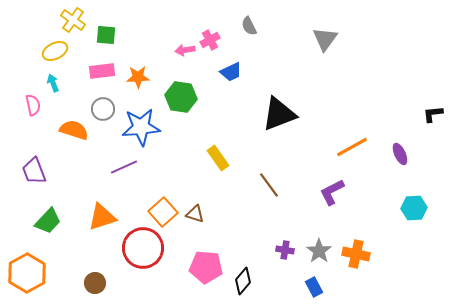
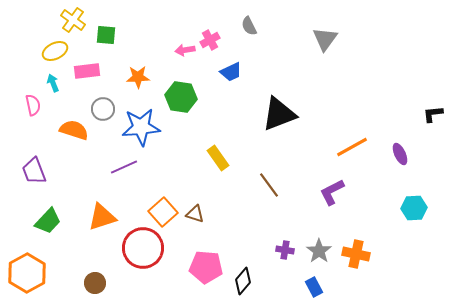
pink rectangle: moved 15 px left
